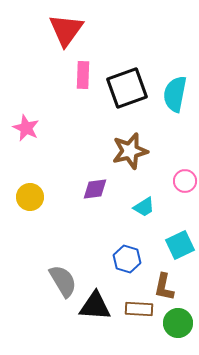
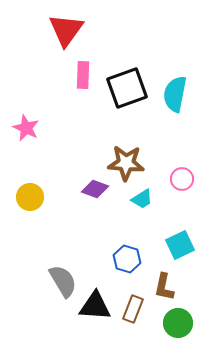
brown star: moved 4 px left, 12 px down; rotated 18 degrees clockwise
pink circle: moved 3 px left, 2 px up
purple diamond: rotated 28 degrees clockwise
cyan trapezoid: moved 2 px left, 8 px up
brown rectangle: moved 6 px left; rotated 72 degrees counterclockwise
